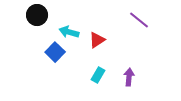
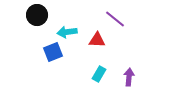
purple line: moved 24 px left, 1 px up
cyan arrow: moved 2 px left; rotated 24 degrees counterclockwise
red triangle: rotated 36 degrees clockwise
blue square: moved 2 px left; rotated 24 degrees clockwise
cyan rectangle: moved 1 px right, 1 px up
